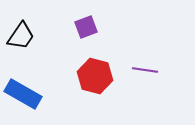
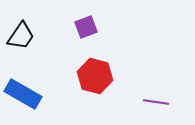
purple line: moved 11 px right, 32 px down
